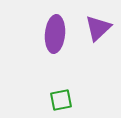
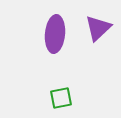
green square: moved 2 px up
